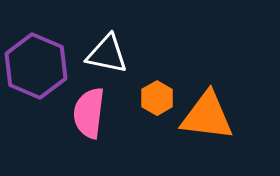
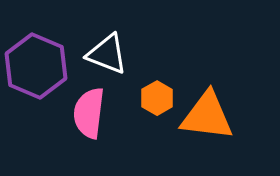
white triangle: rotated 9 degrees clockwise
